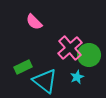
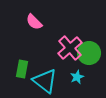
green circle: moved 2 px up
green rectangle: moved 1 px left, 2 px down; rotated 54 degrees counterclockwise
